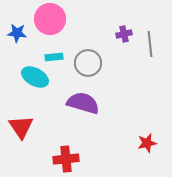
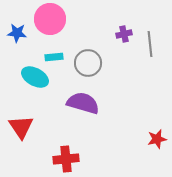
red star: moved 10 px right, 4 px up
